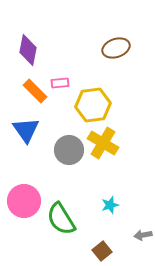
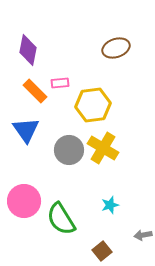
yellow cross: moved 5 px down
